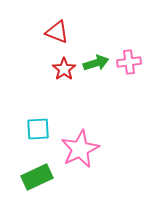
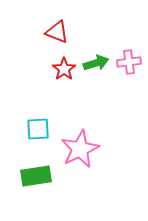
green rectangle: moved 1 px left, 1 px up; rotated 16 degrees clockwise
